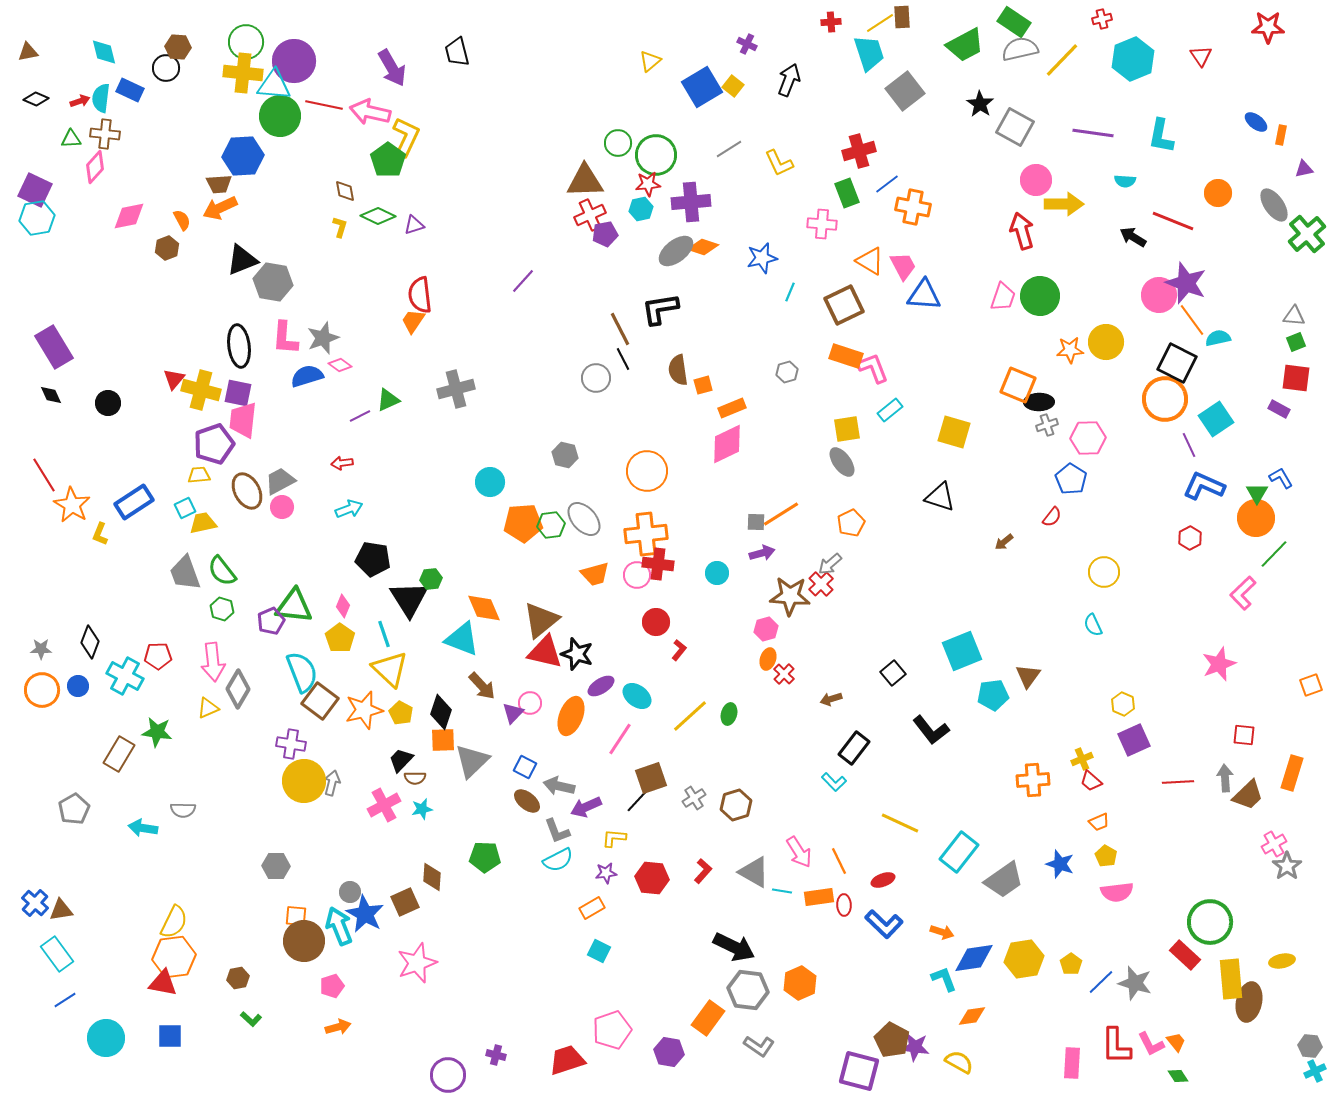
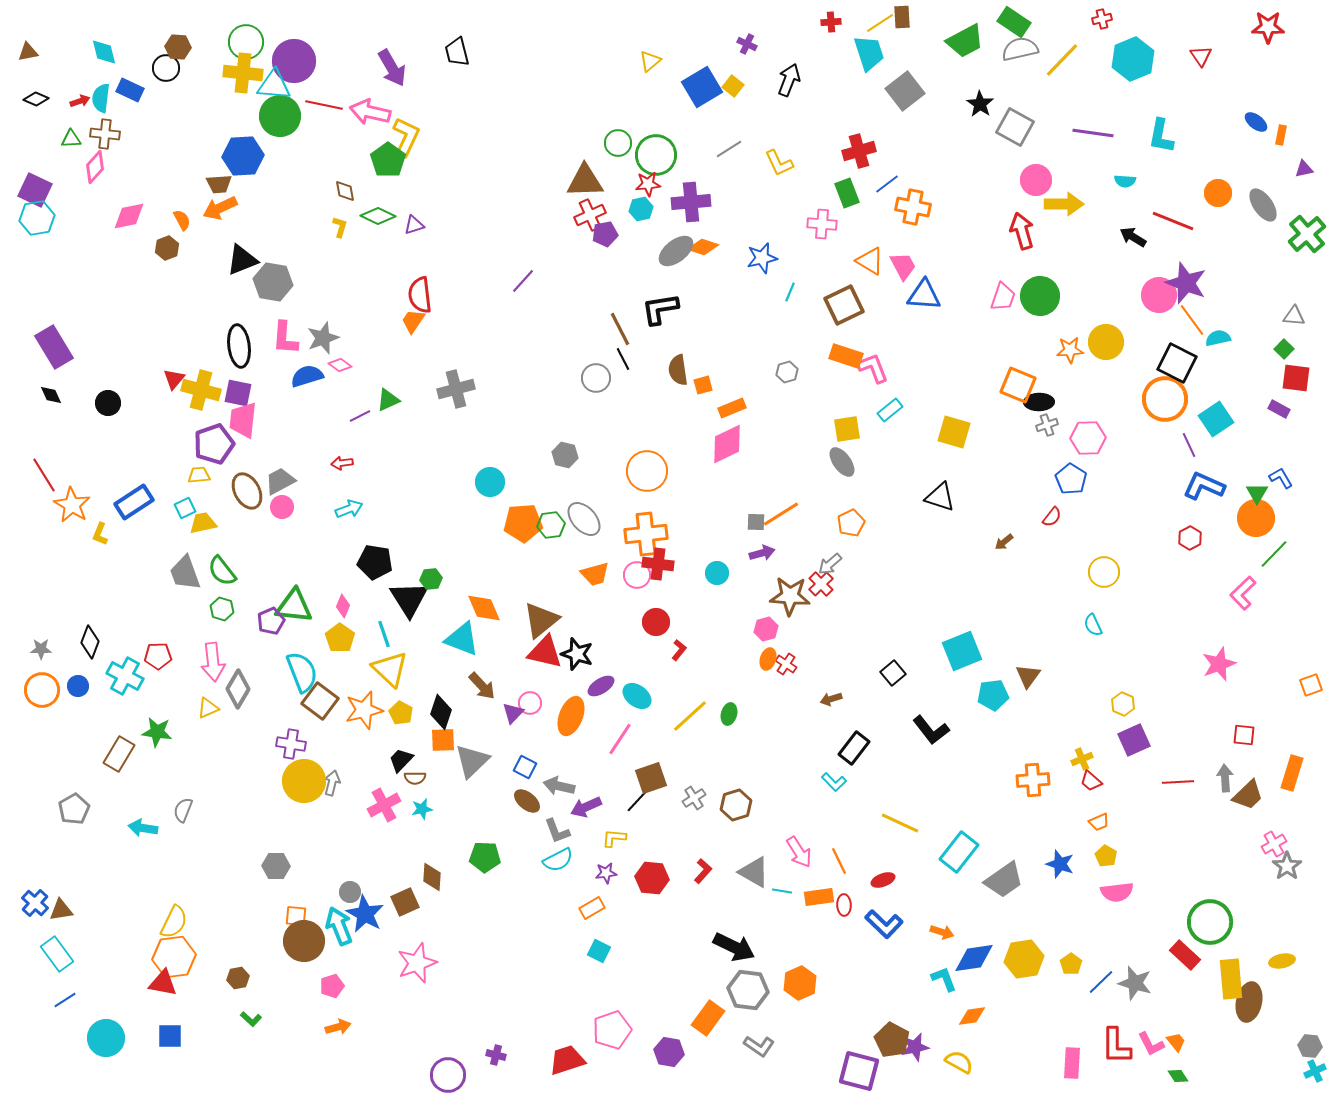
green trapezoid at (965, 45): moved 4 px up
gray ellipse at (1274, 205): moved 11 px left
green square at (1296, 342): moved 12 px left, 7 px down; rotated 24 degrees counterclockwise
black pentagon at (373, 559): moved 2 px right, 3 px down
red cross at (784, 674): moved 2 px right, 10 px up; rotated 10 degrees counterclockwise
gray semicircle at (183, 810): rotated 110 degrees clockwise
purple star at (915, 1047): rotated 20 degrees counterclockwise
